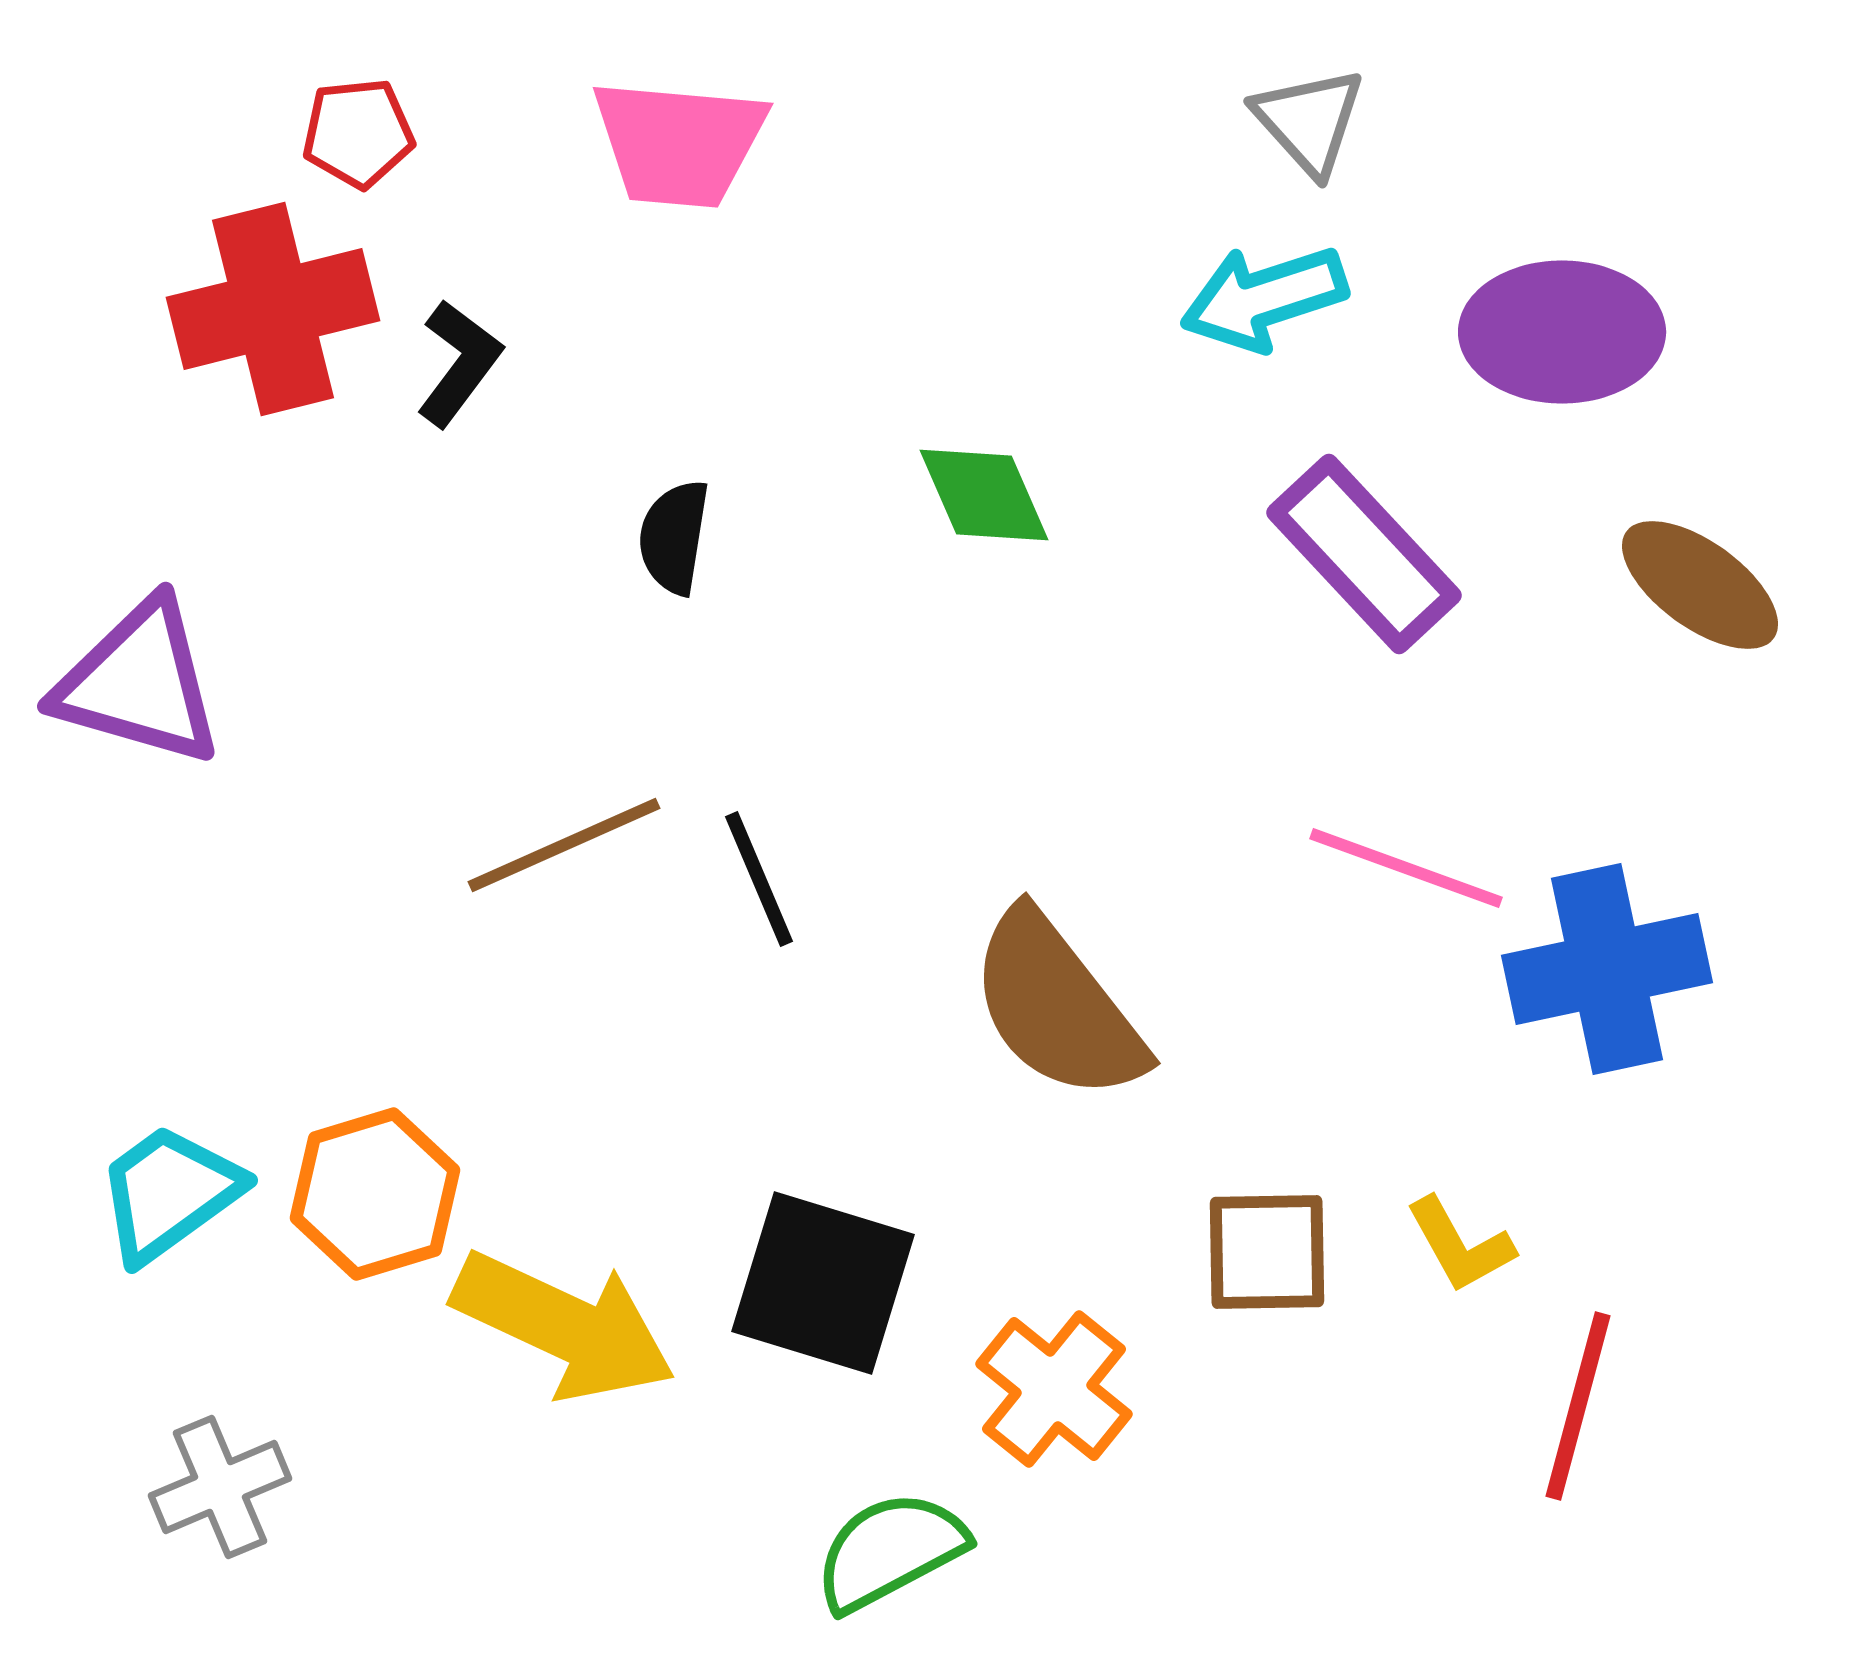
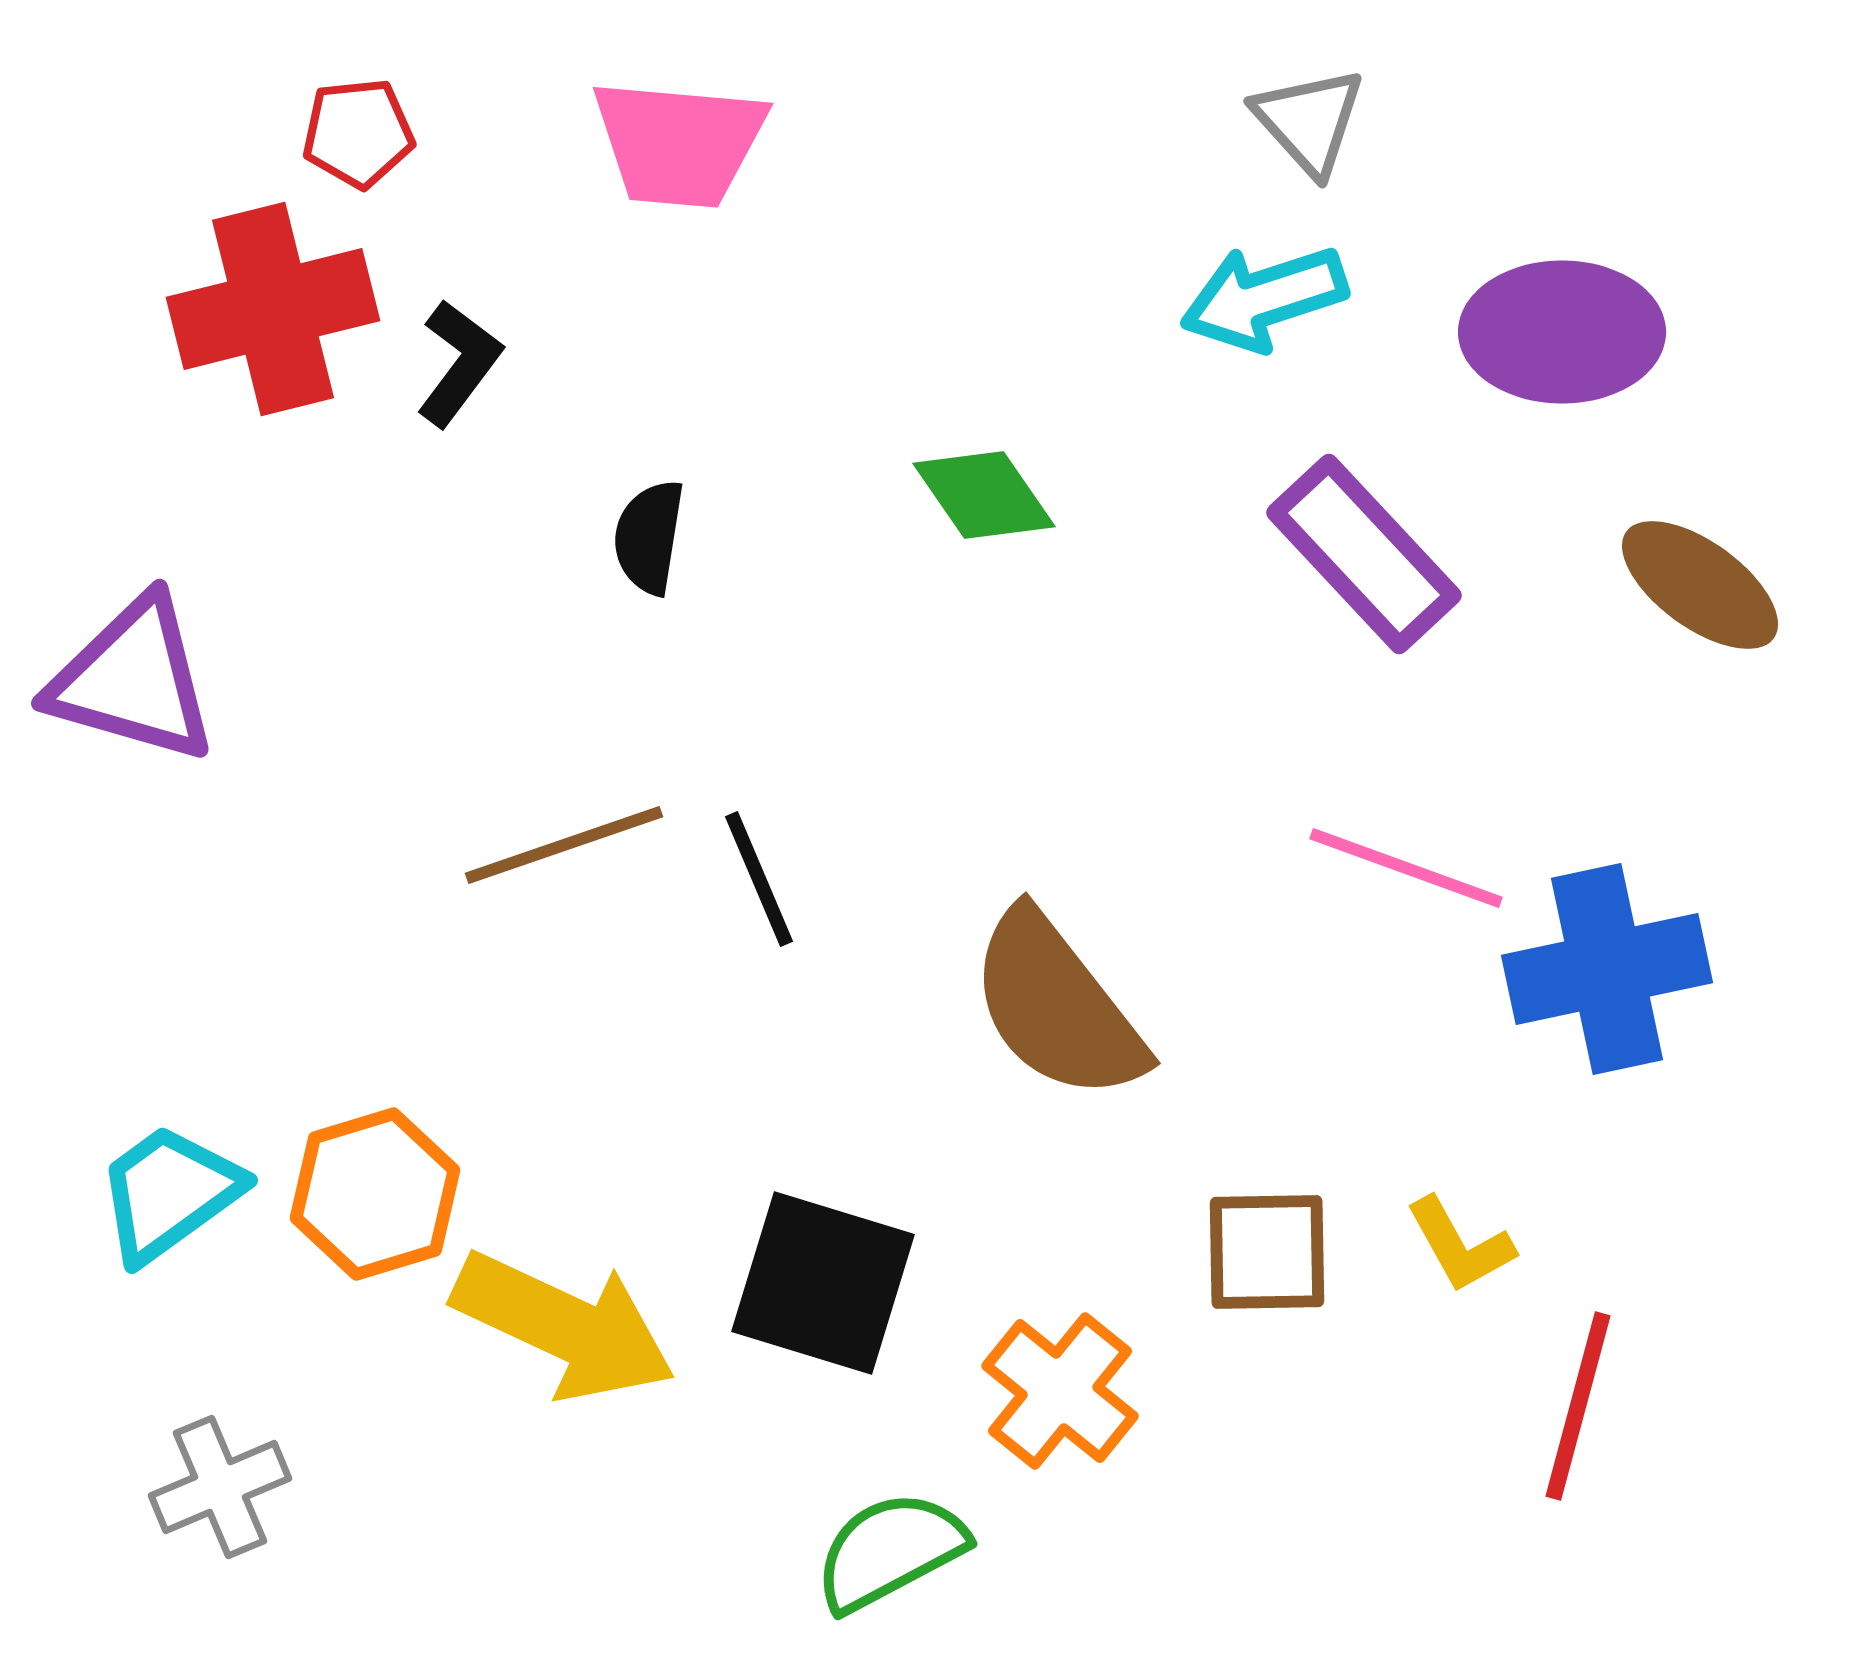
green diamond: rotated 11 degrees counterclockwise
black semicircle: moved 25 px left
purple triangle: moved 6 px left, 3 px up
brown line: rotated 5 degrees clockwise
orange cross: moved 6 px right, 2 px down
